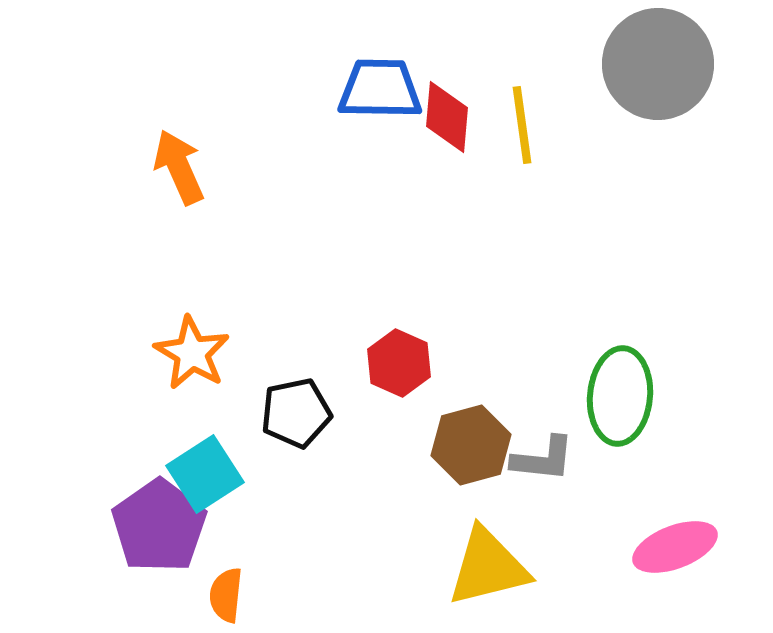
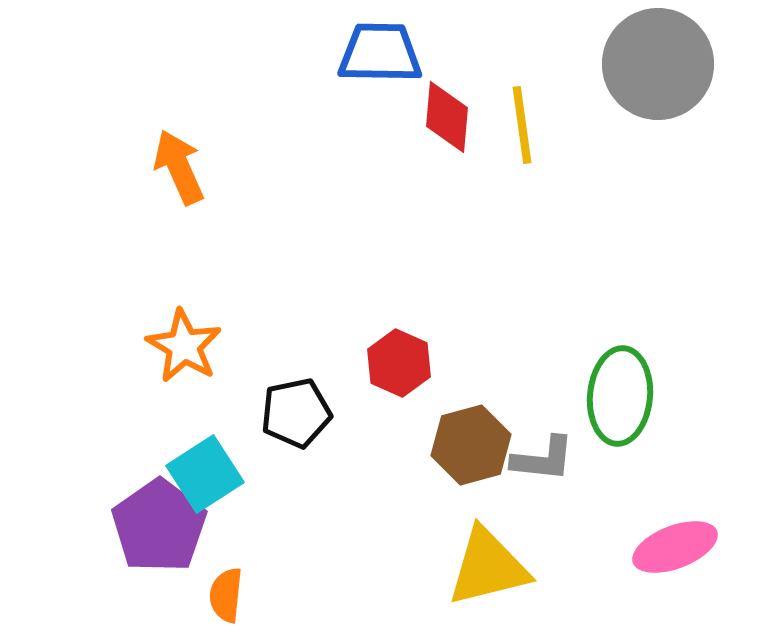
blue trapezoid: moved 36 px up
orange star: moved 8 px left, 7 px up
